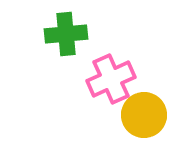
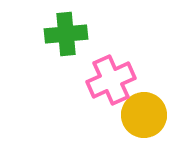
pink cross: moved 1 px down
